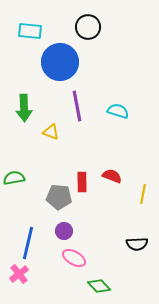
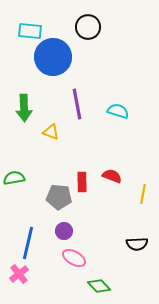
blue circle: moved 7 px left, 5 px up
purple line: moved 2 px up
